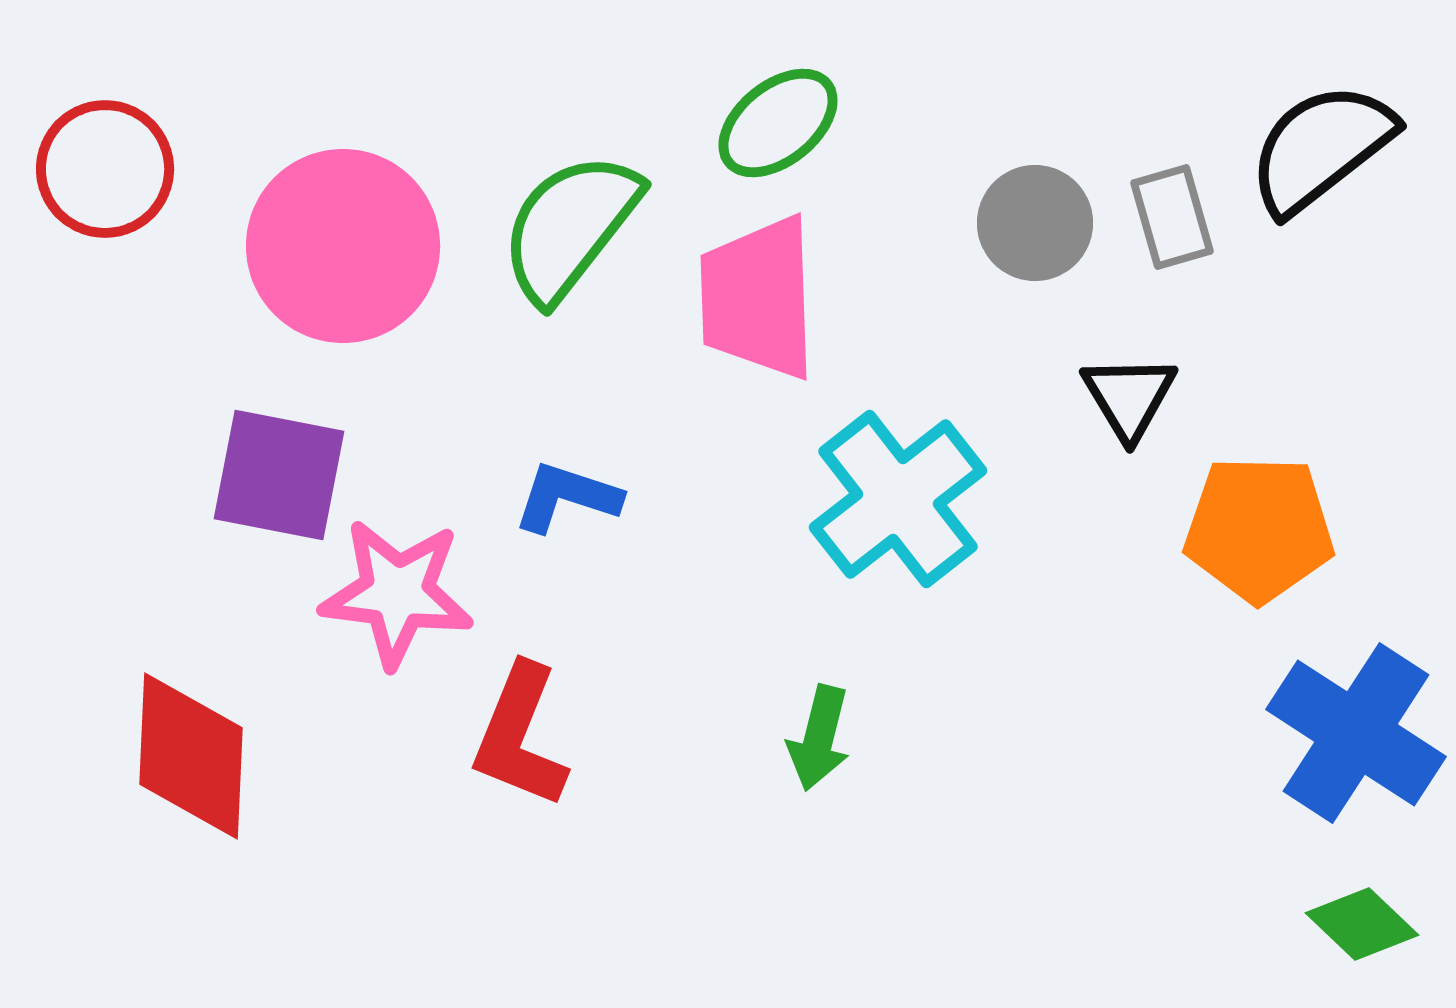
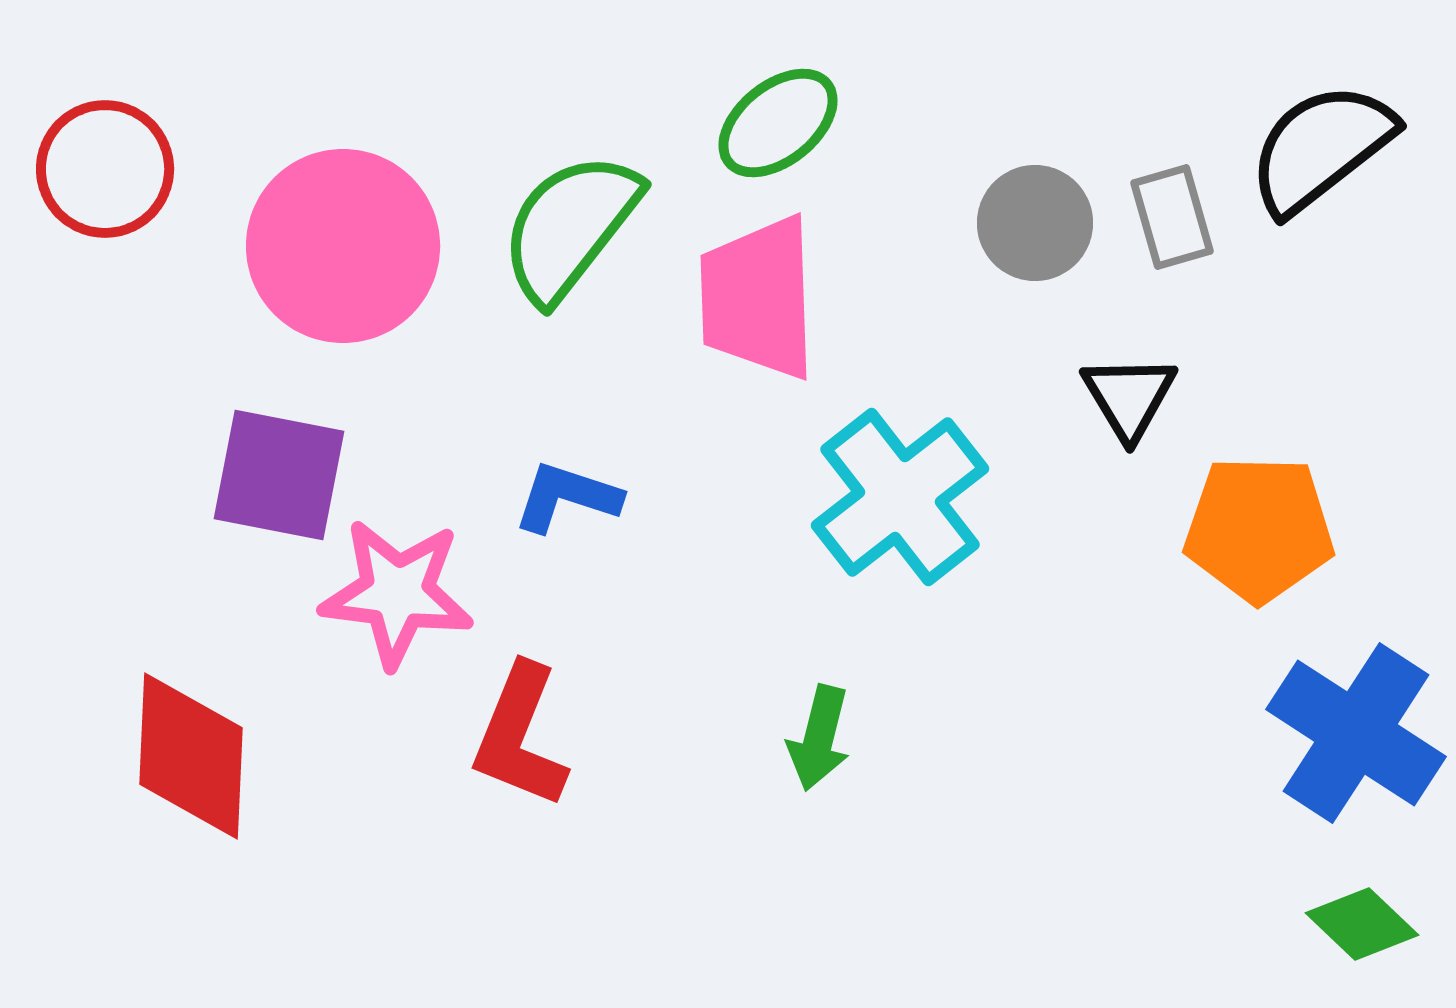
cyan cross: moved 2 px right, 2 px up
